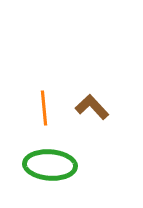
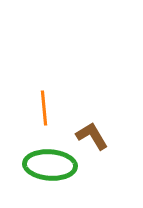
brown L-shape: moved 29 px down; rotated 12 degrees clockwise
